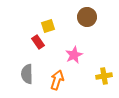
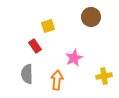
brown circle: moved 4 px right
red rectangle: moved 3 px left, 4 px down
pink star: moved 3 px down
orange arrow: rotated 12 degrees counterclockwise
